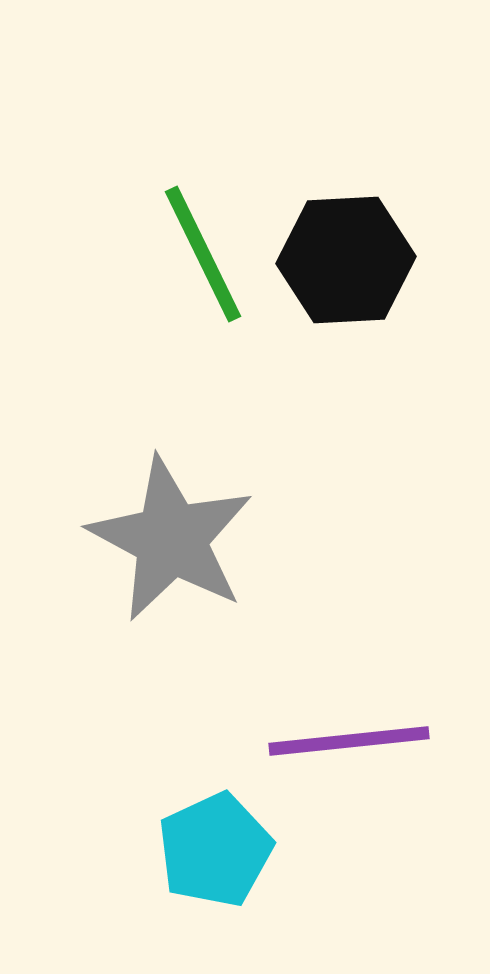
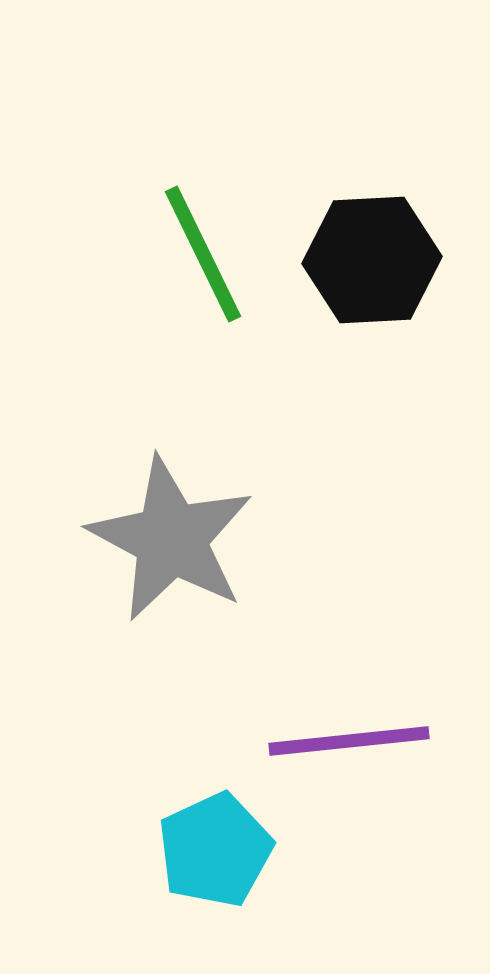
black hexagon: moved 26 px right
